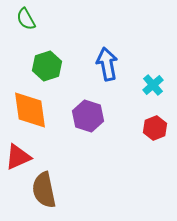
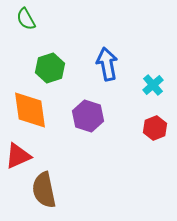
green hexagon: moved 3 px right, 2 px down
red triangle: moved 1 px up
